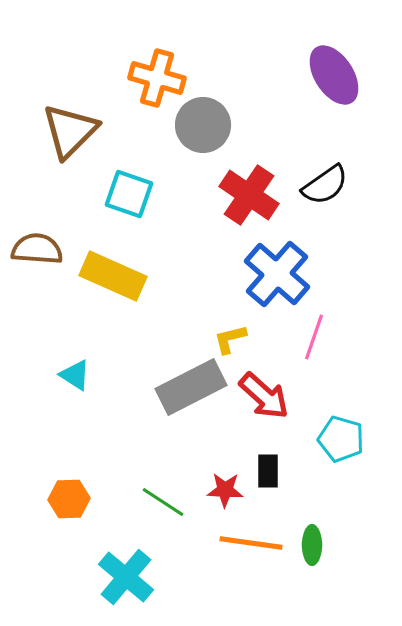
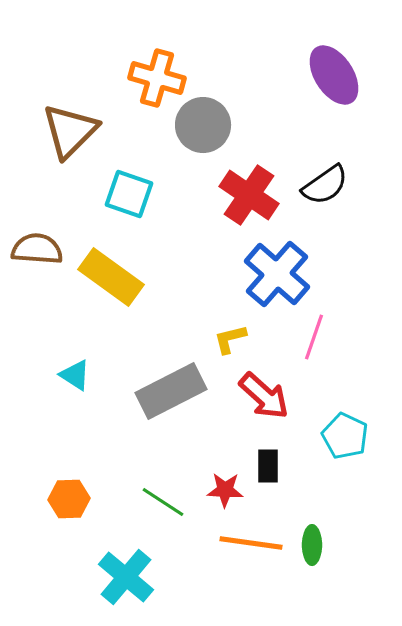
yellow rectangle: moved 2 px left, 1 px down; rotated 12 degrees clockwise
gray rectangle: moved 20 px left, 4 px down
cyan pentagon: moved 4 px right, 3 px up; rotated 9 degrees clockwise
black rectangle: moved 5 px up
